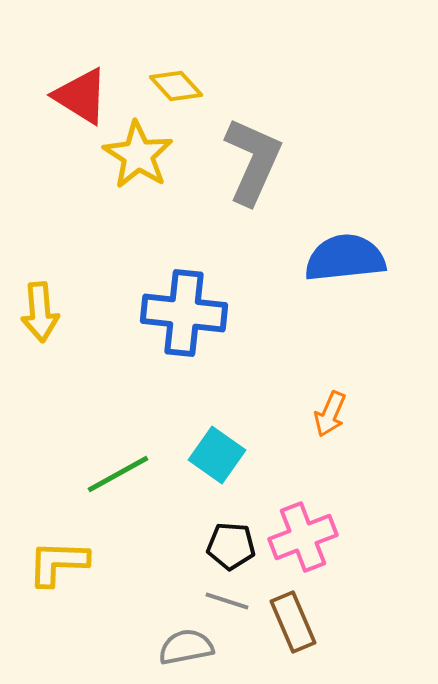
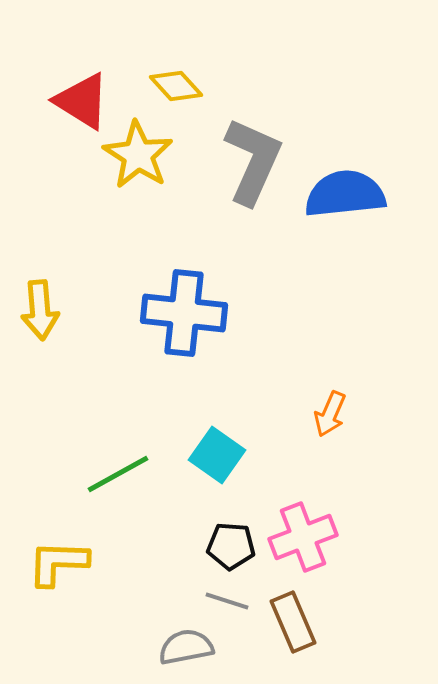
red triangle: moved 1 px right, 5 px down
blue semicircle: moved 64 px up
yellow arrow: moved 2 px up
